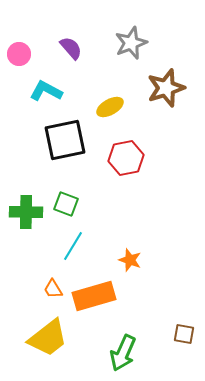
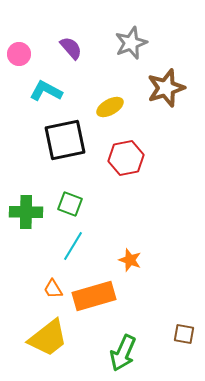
green square: moved 4 px right
